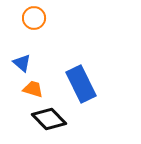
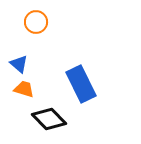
orange circle: moved 2 px right, 4 px down
blue triangle: moved 3 px left, 1 px down
orange trapezoid: moved 9 px left
